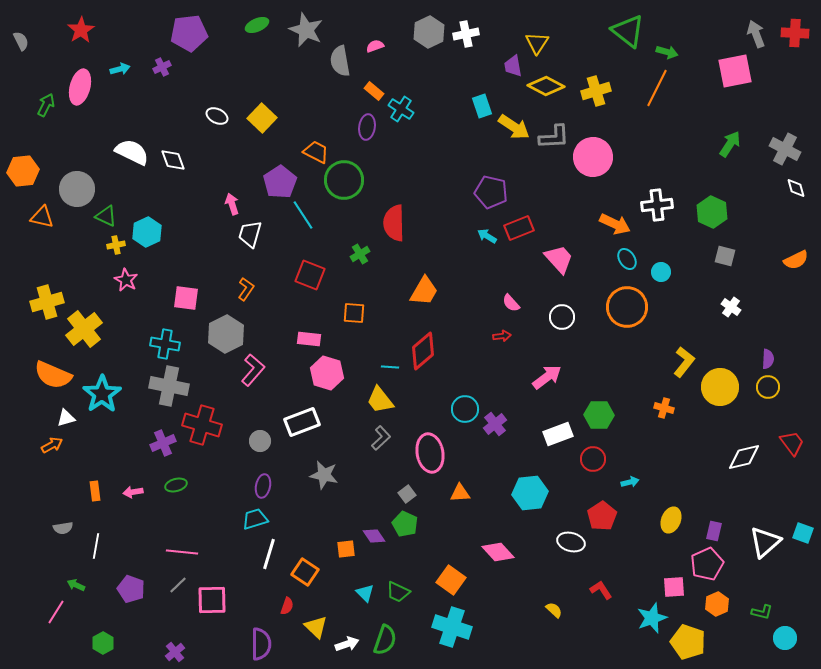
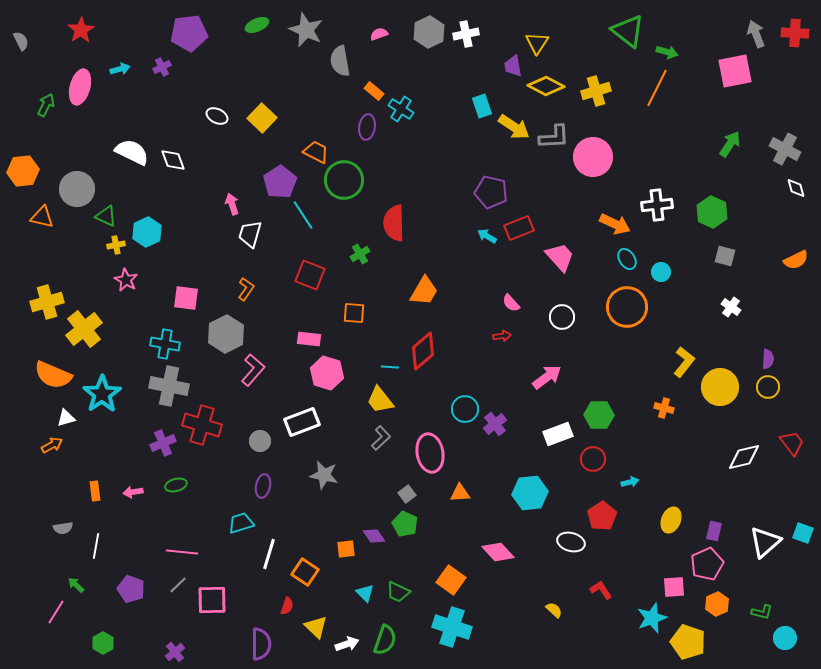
pink semicircle at (375, 46): moved 4 px right, 12 px up
pink trapezoid at (559, 259): moved 1 px right, 2 px up
cyan trapezoid at (255, 519): moved 14 px left, 4 px down
green arrow at (76, 585): rotated 18 degrees clockwise
